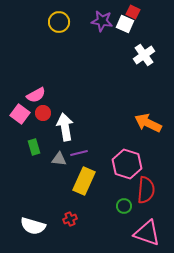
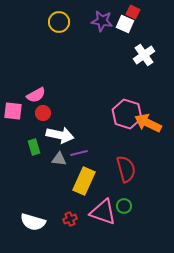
pink square: moved 7 px left, 3 px up; rotated 30 degrees counterclockwise
white arrow: moved 5 px left, 8 px down; rotated 112 degrees clockwise
pink hexagon: moved 50 px up
red semicircle: moved 20 px left, 21 px up; rotated 20 degrees counterclockwise
white semicircle: moved 4 px up
pink triangle: moved 44 px left, 21 px up
